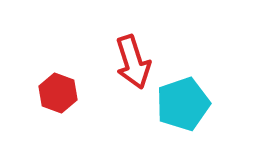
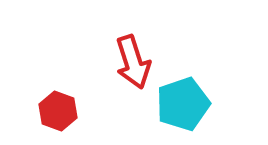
red hexagon: moved 18 px down
